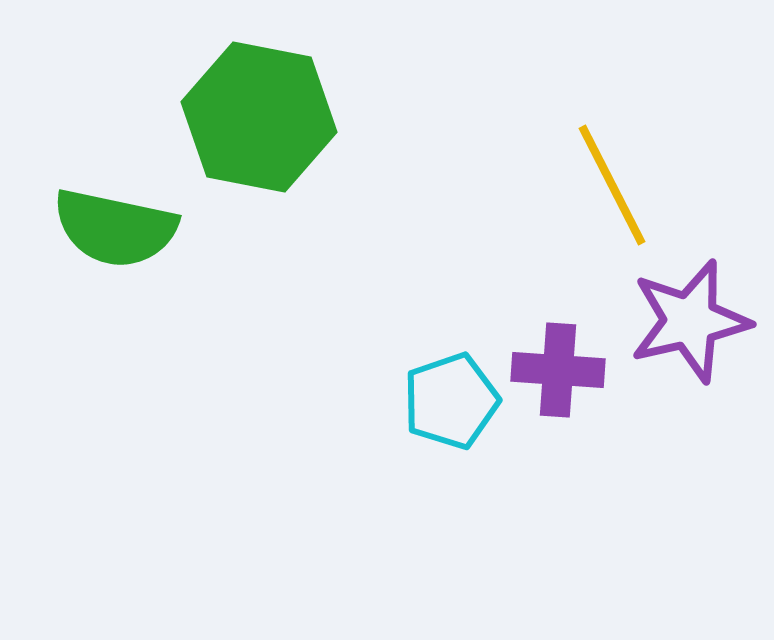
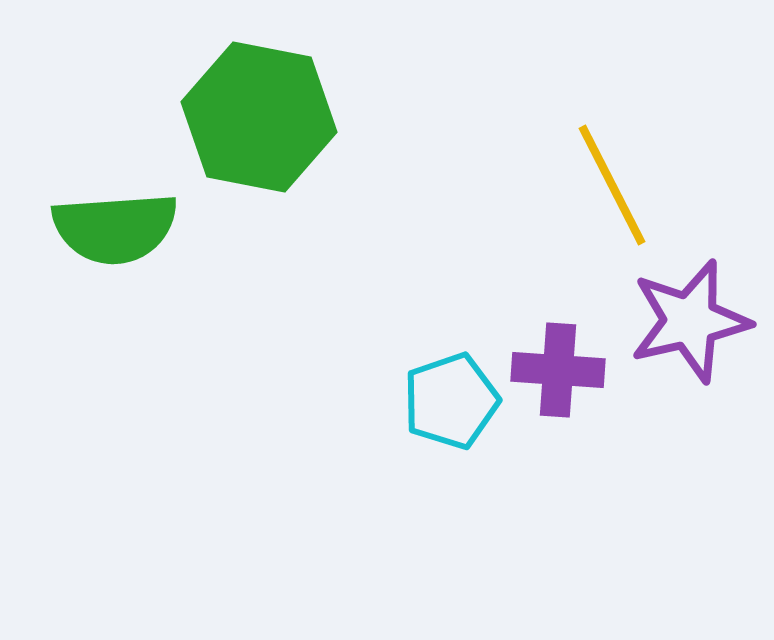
green semicircle: rotated 16 degrees counterclockwise
